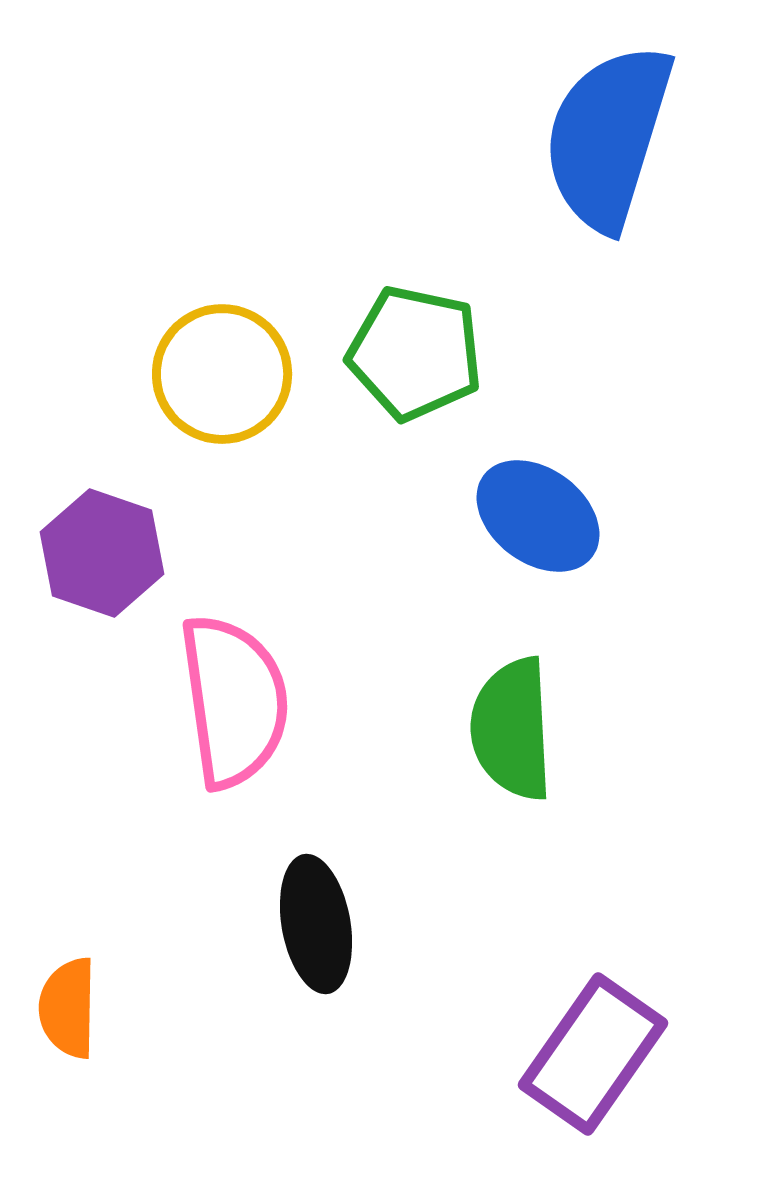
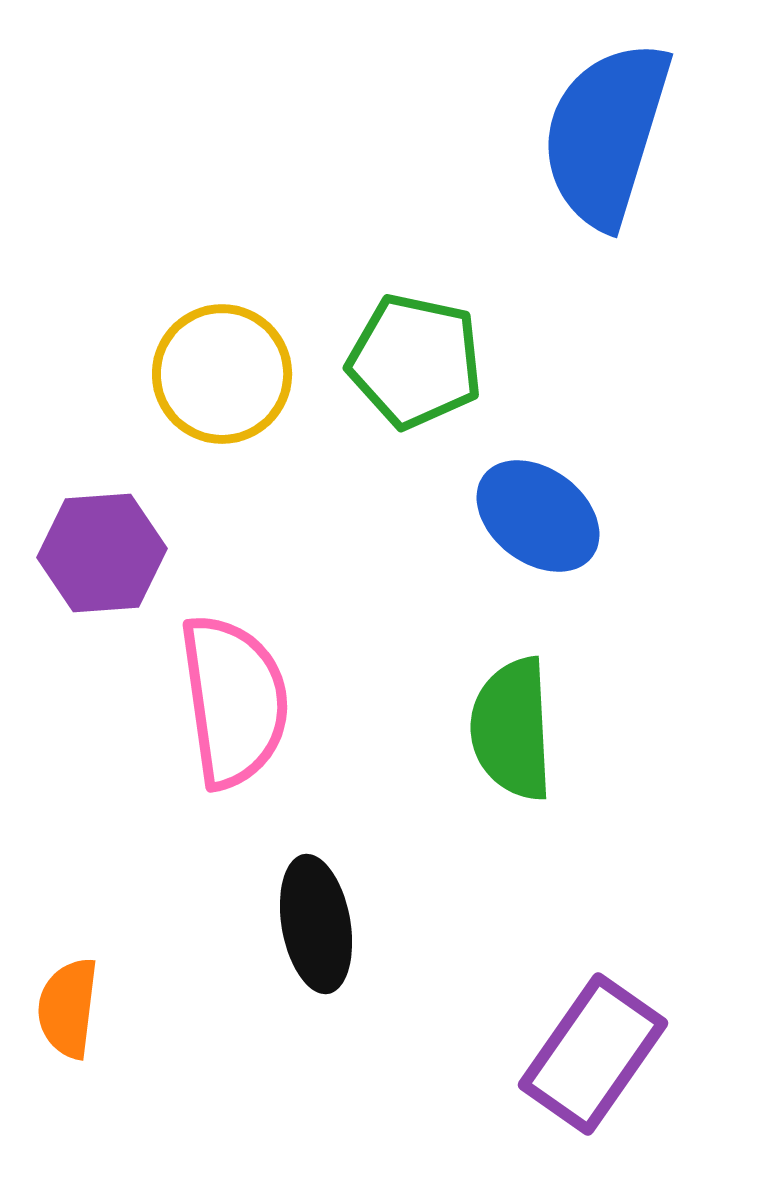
blue semicircle: moved 2 px left, 3 px up
green pentagon: moved 8 px down
purple hexagon: rotated 23 degrees counterclockwise
orange semicircle: rotated 6 degrees clockwise
